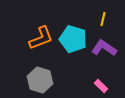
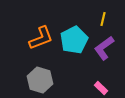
cyan pentagon: moved 1 px right, 1 px down; rotated 28 degrees clockwise
purple L-shape: rotated 70 degrees counterclockwise
pink rectangle: moved 2 px down
